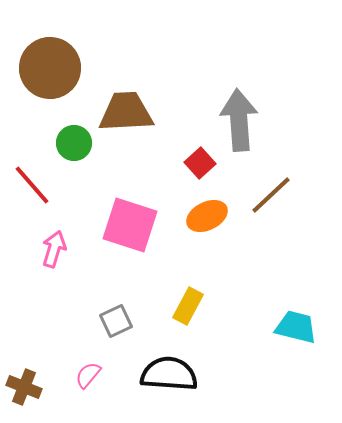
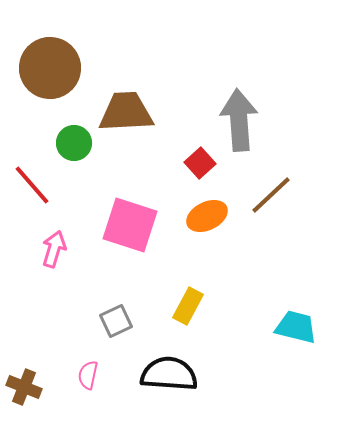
pink semicircle: rotated 28 degrees counterclockwise
